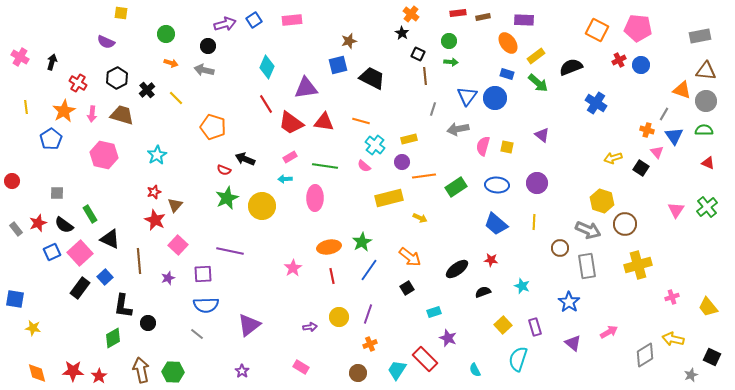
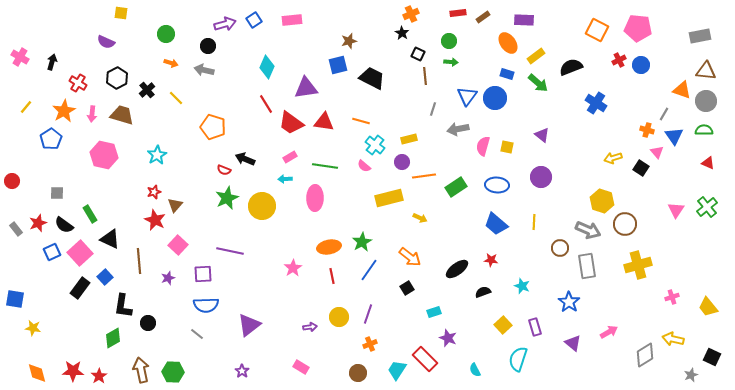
orange cross at (411, 14): rotated 28 degrees clockwise
brown rectangle at (483, 17): rotated 24 degrees counterclockwise
yellow line at (26, 107): rotated 48 degrees clockwise
purple circle at (537, 183): moved 4 px right, 6 px up
